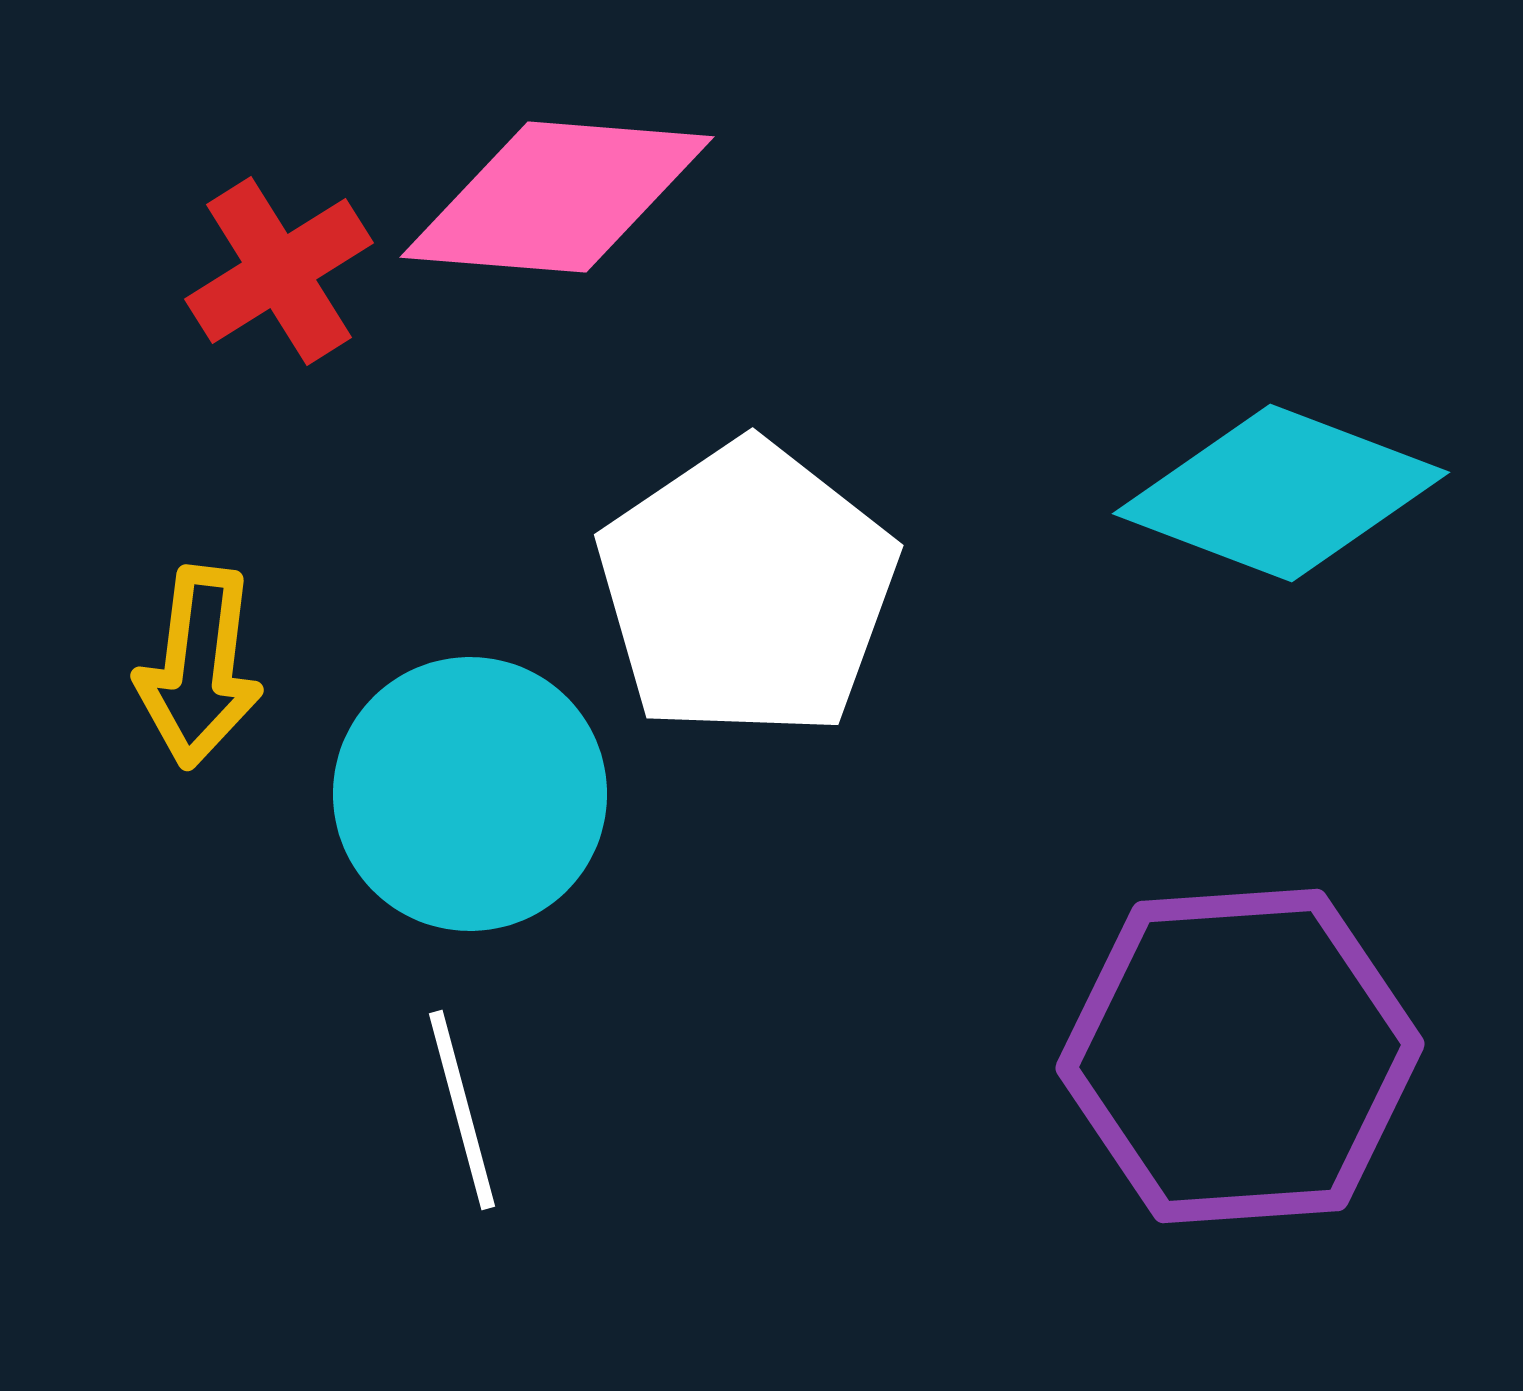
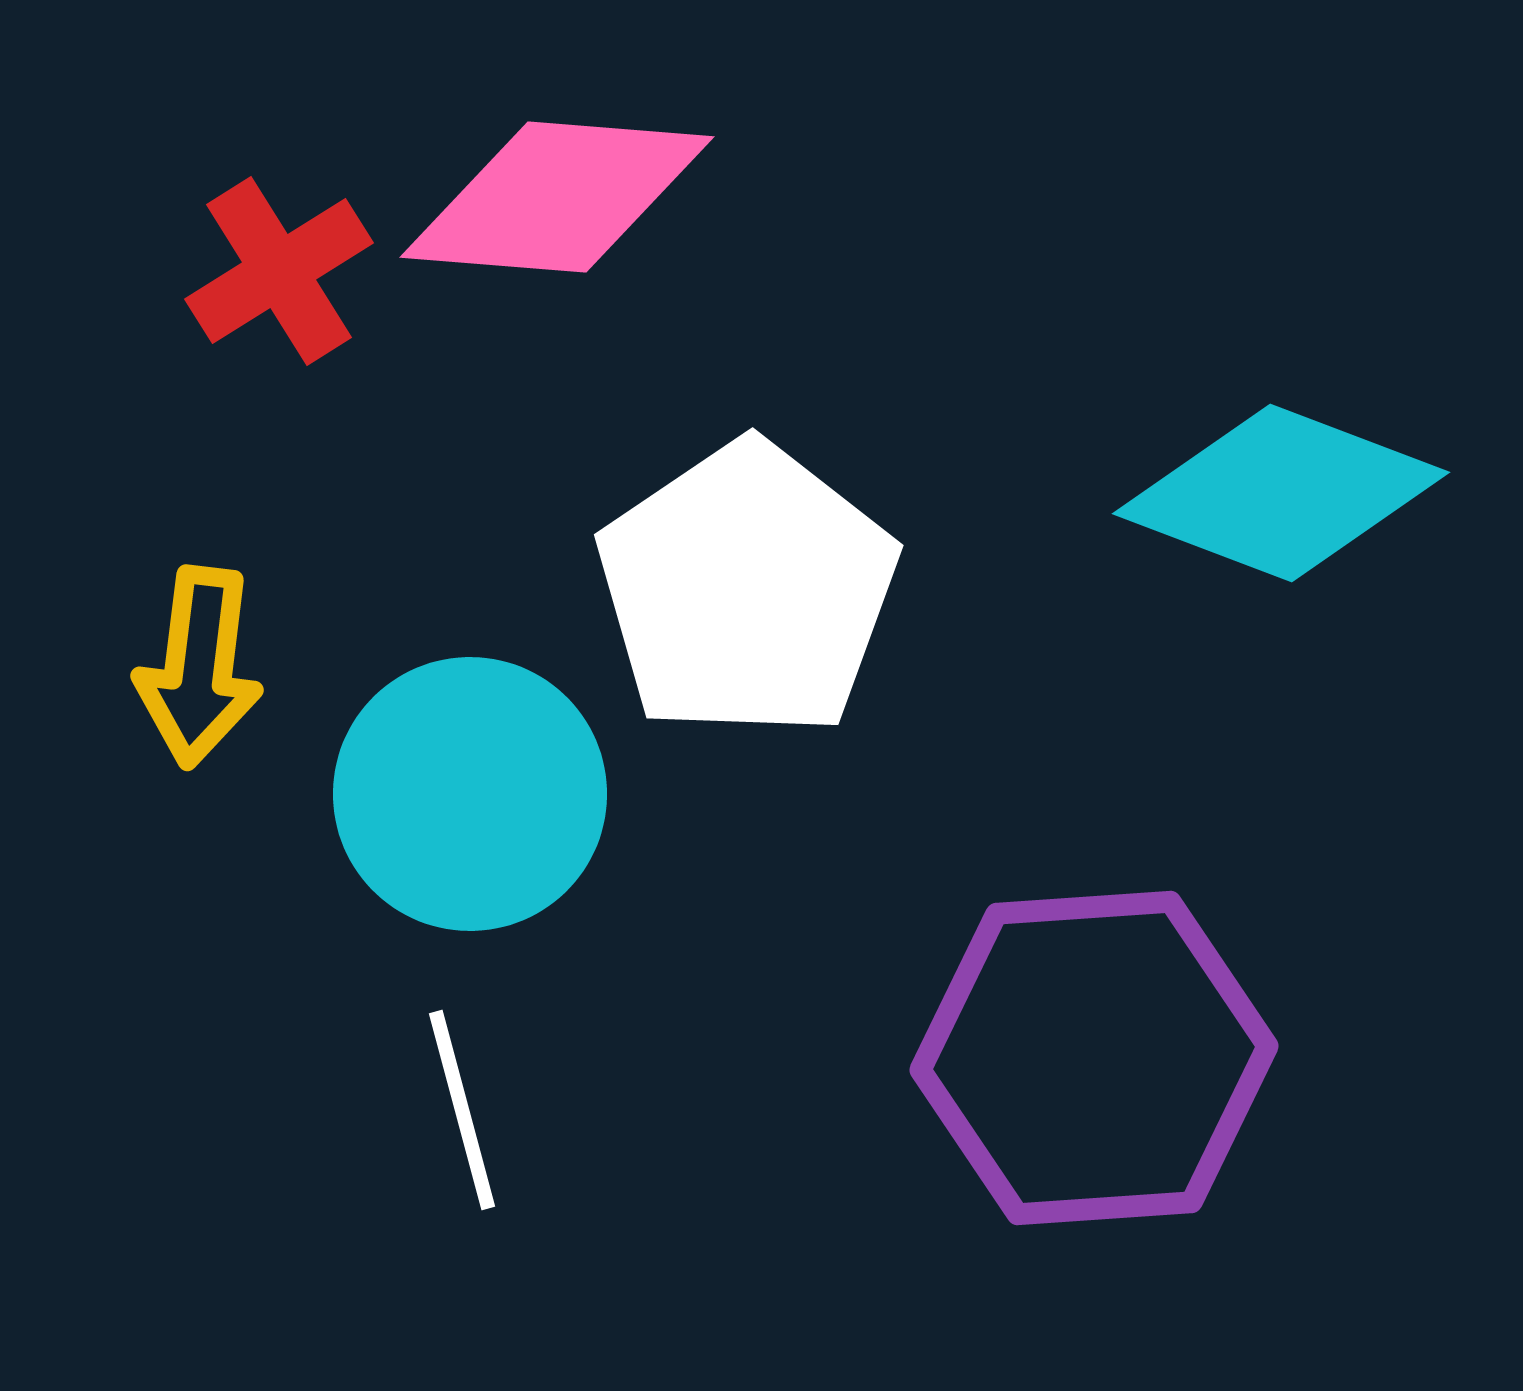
purple hexagon: moved 146 px left, 2 px down
